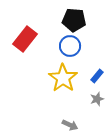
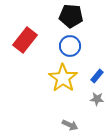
black pentagon: moved 3 px left, 4 px up
red rectangle: moved 1 px down
gray star: rotated 24 degrees clockwise
